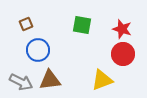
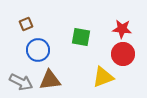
green square: moved 1 px left, 12 px down
red star: rotated 12 degrees counterclockwise
yellow triangle: moved 1 px right, 3 px up
